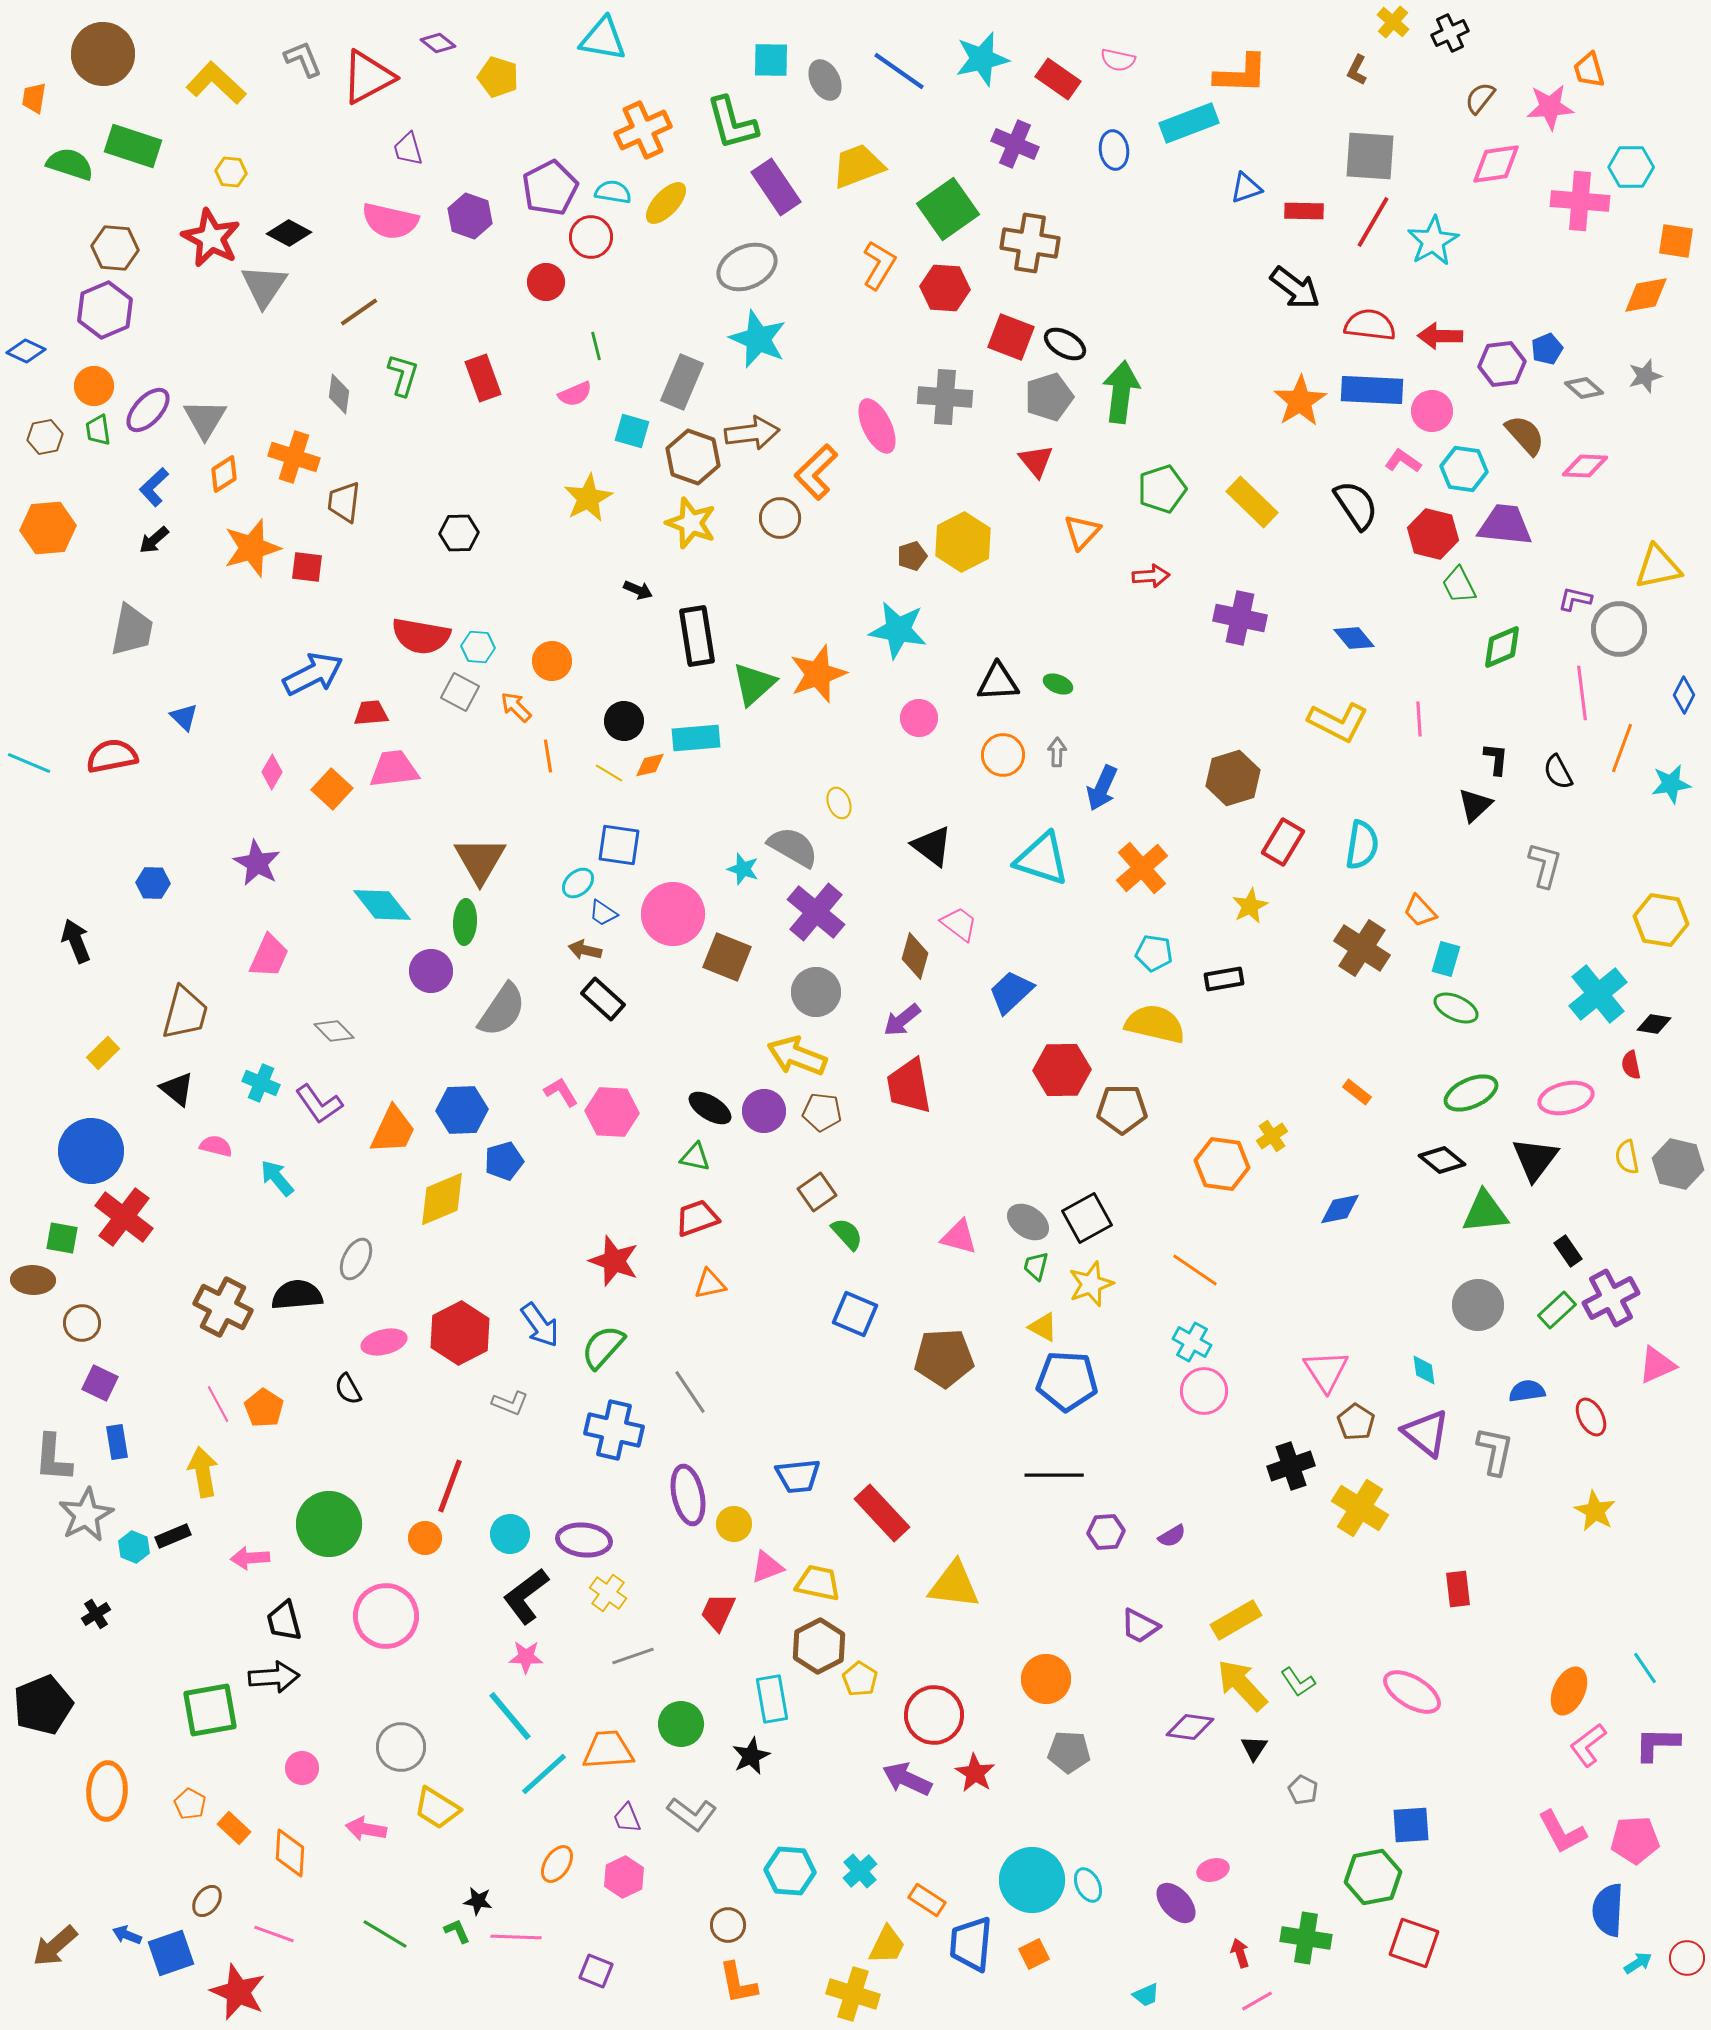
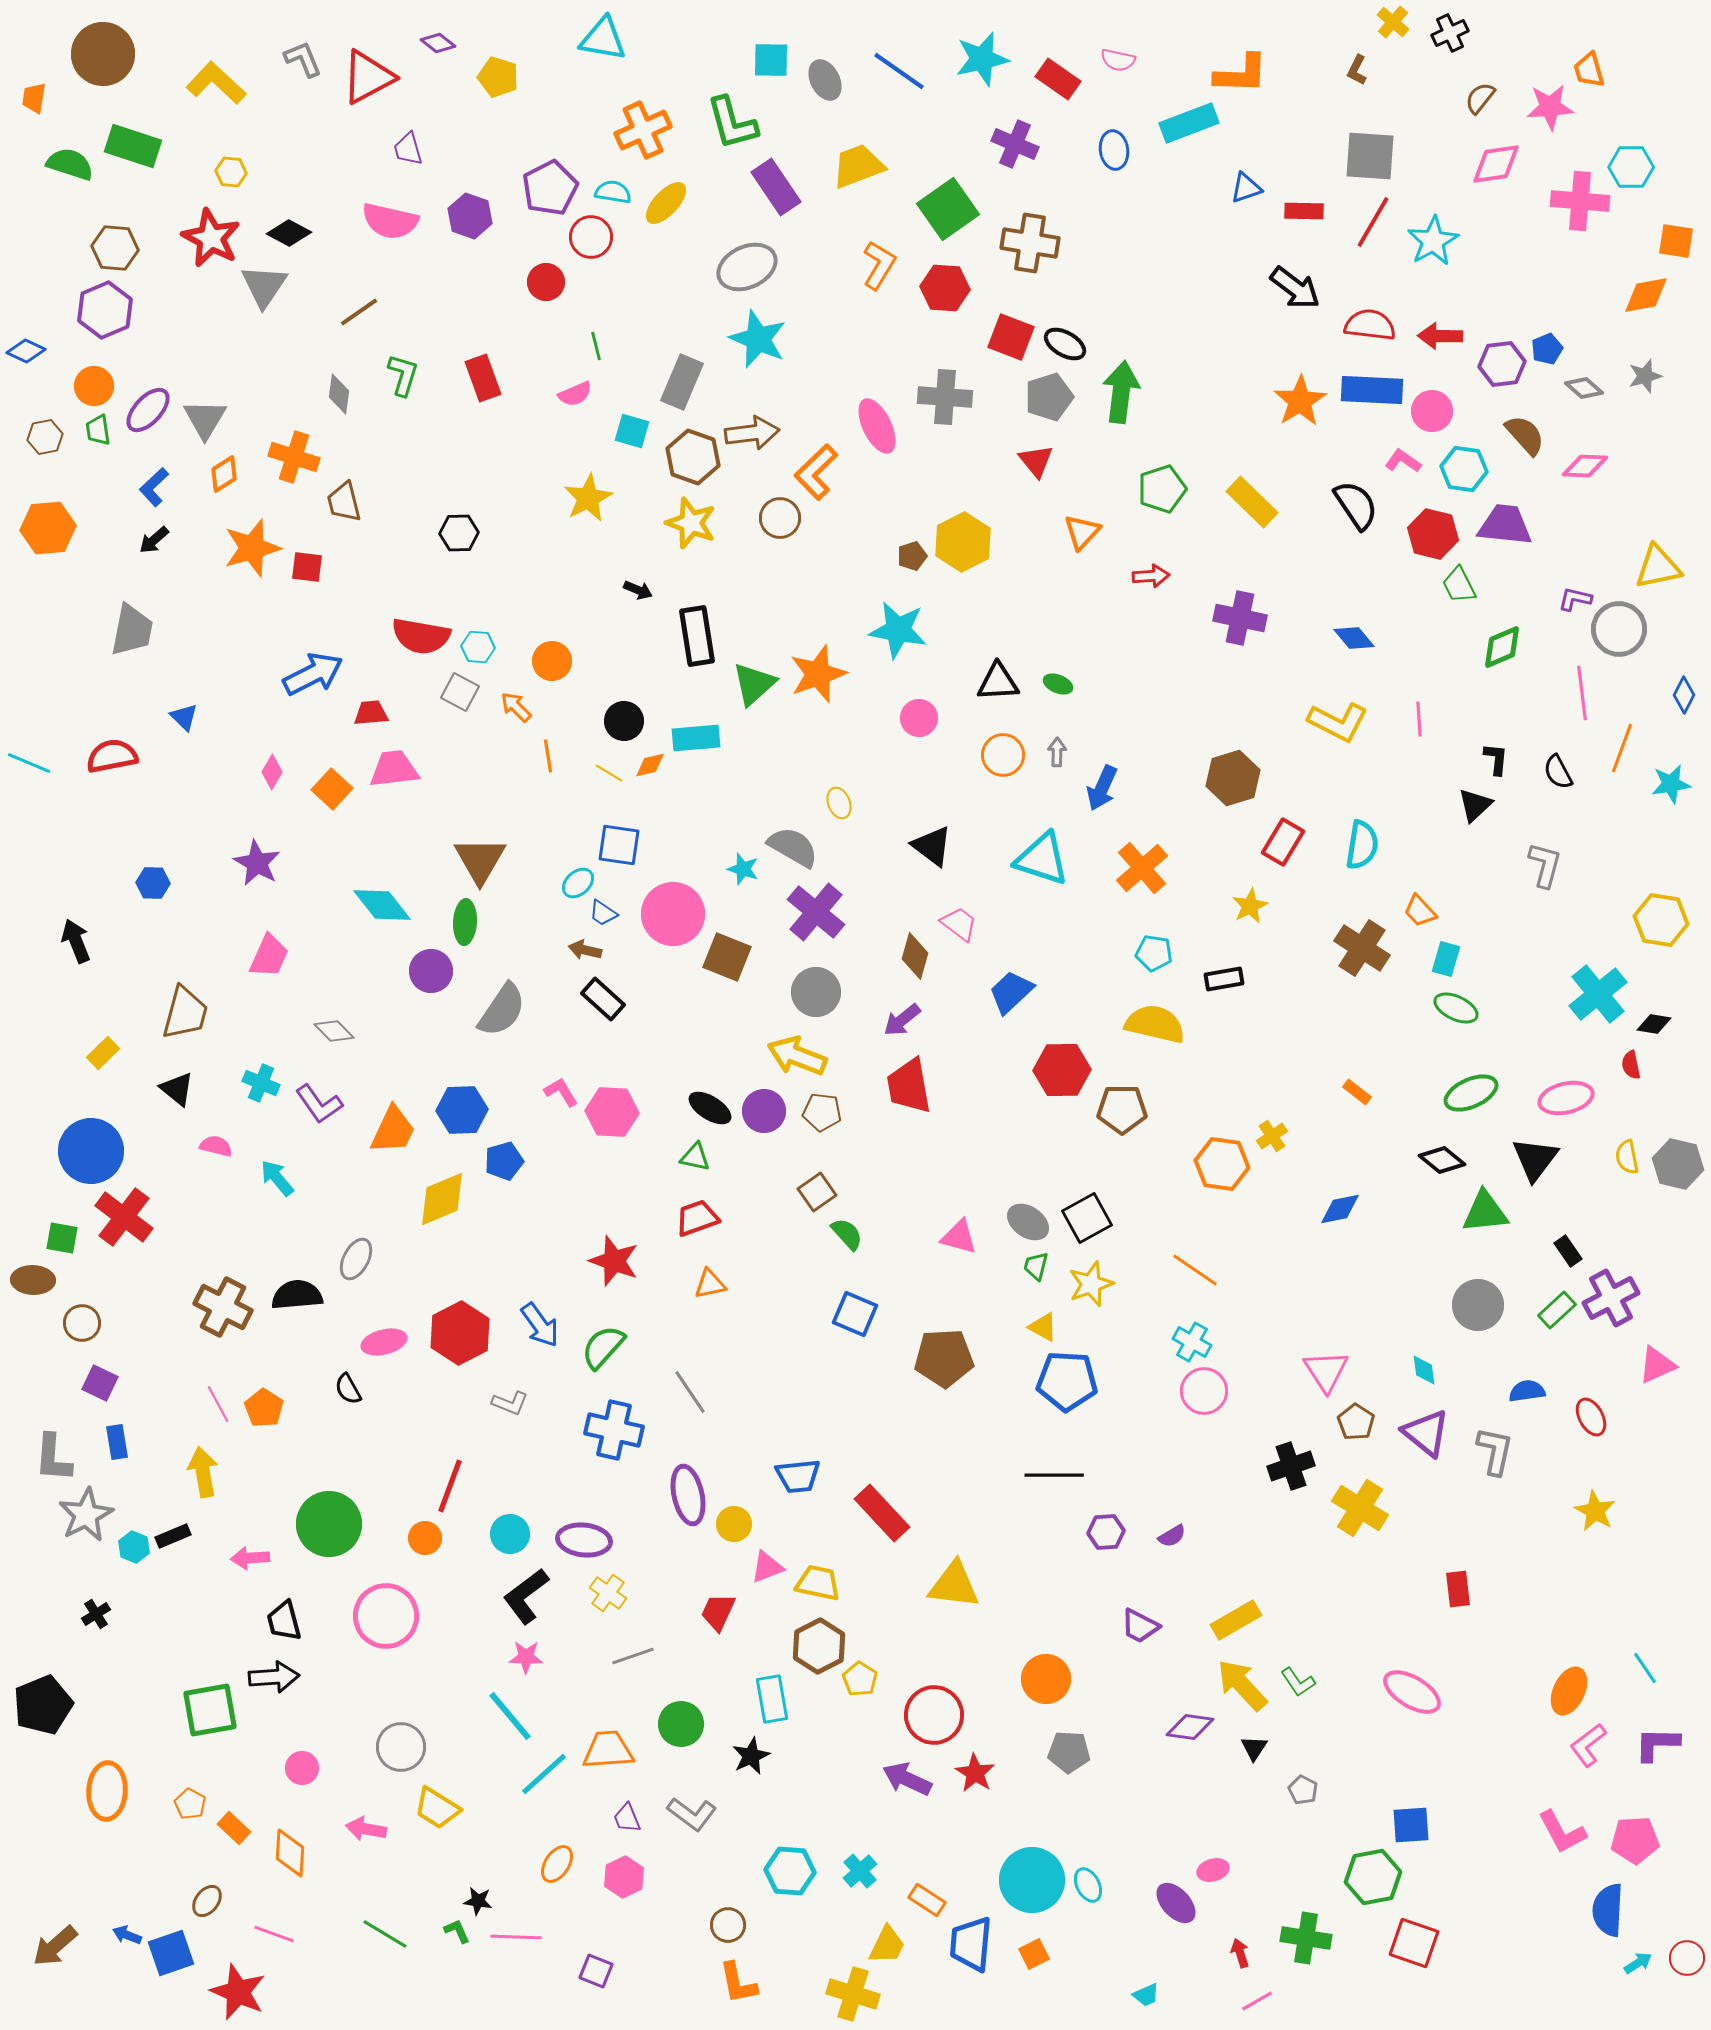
brown trapezoid at (344, 502): rotated 21 degrees counterclockwise
